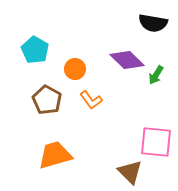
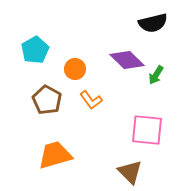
black semicircle: rotated 24 degrees counterclockwise
cyan pentagon: rotated 12 degrees clockwise
pink square: moved 9 px left, 12 px up
